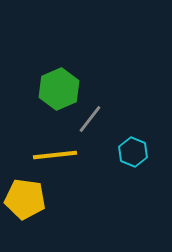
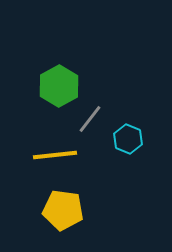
green hexagon: moved 3 px up; rotated 6 degrees counterclockwise
cyan hexagon: moved 5 px left, 13 px up
yellow pentagon: moved 38 px right, 11 px down
